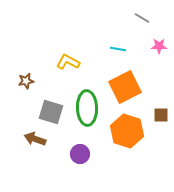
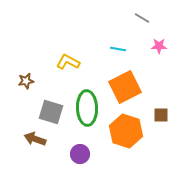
orange hexagon: moved 1 px left
